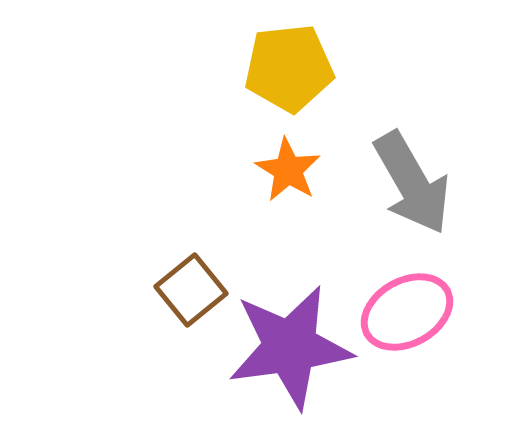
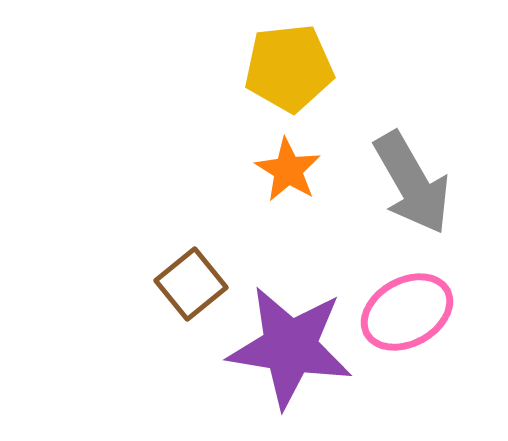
brown square: moved 6 px up
purple star: rotated 17 degrees clockwise
